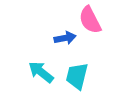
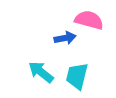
pink semicircle: moved 1 px left; rotated 132 degrees clockwise
